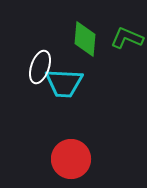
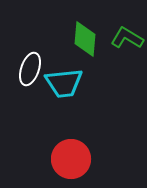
green L-shape: rotated 8 degrees clockwise
white ellipse: moved 10 px left, 2 px down
cyan trapezoid: rotated 9 degrees counterclockwise
